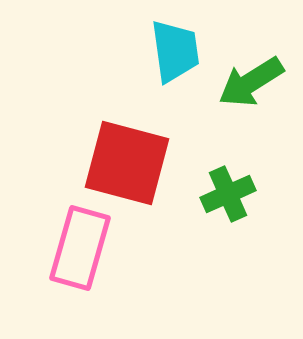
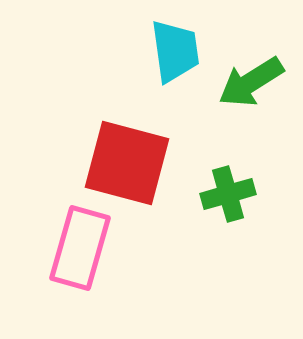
green cross: rotated 8 degrees clockwise
